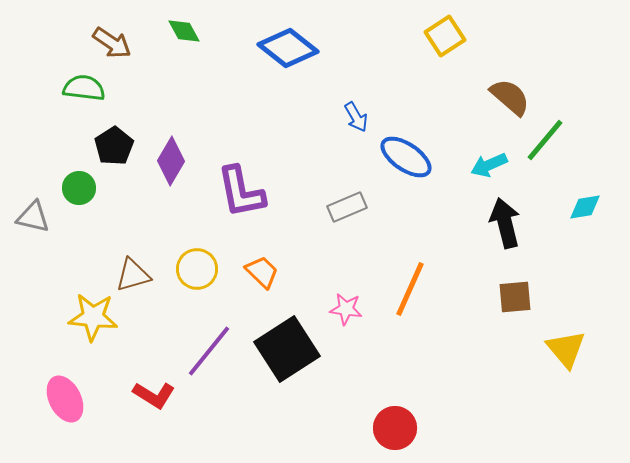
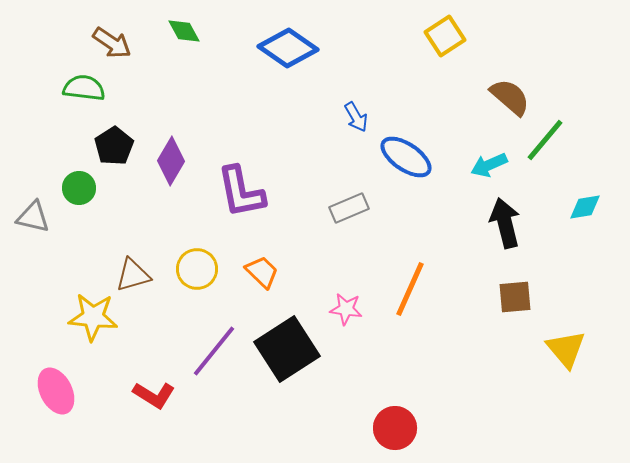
blue diamond: rotated 4 degrees counterclockwise
gray rectangle: moved 2 px right, 1 px down
purple line: moved 5 px right
pink ellipse: moved 9 px left, 8 px up
